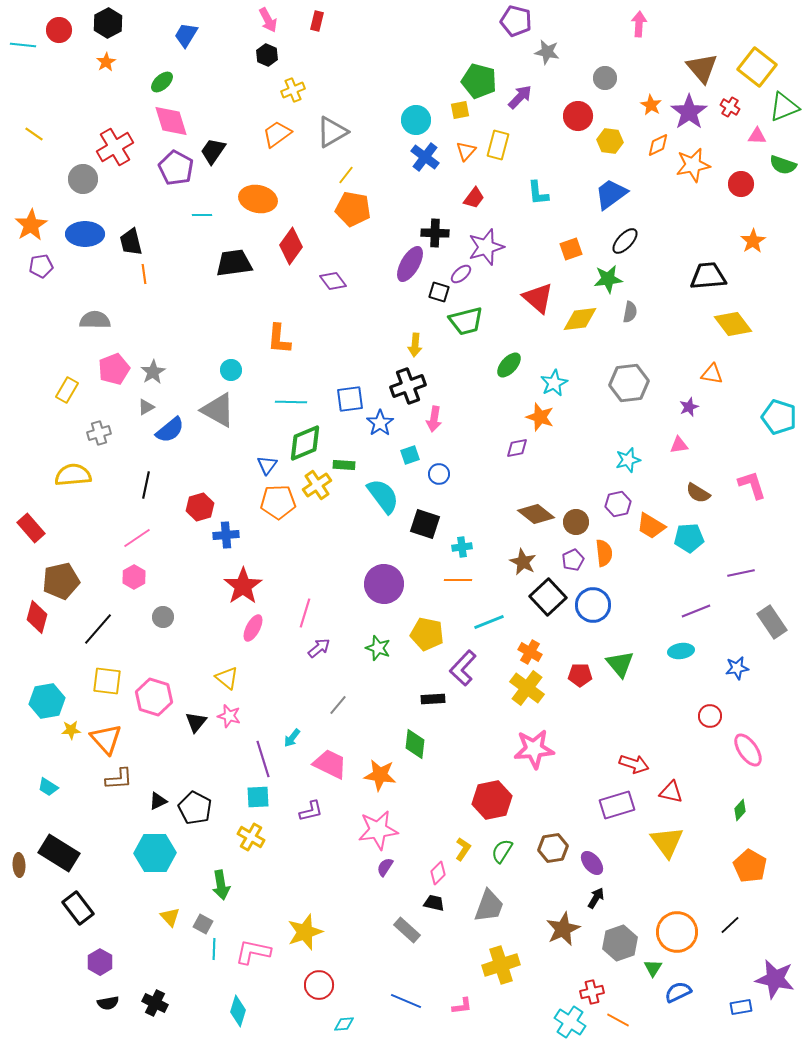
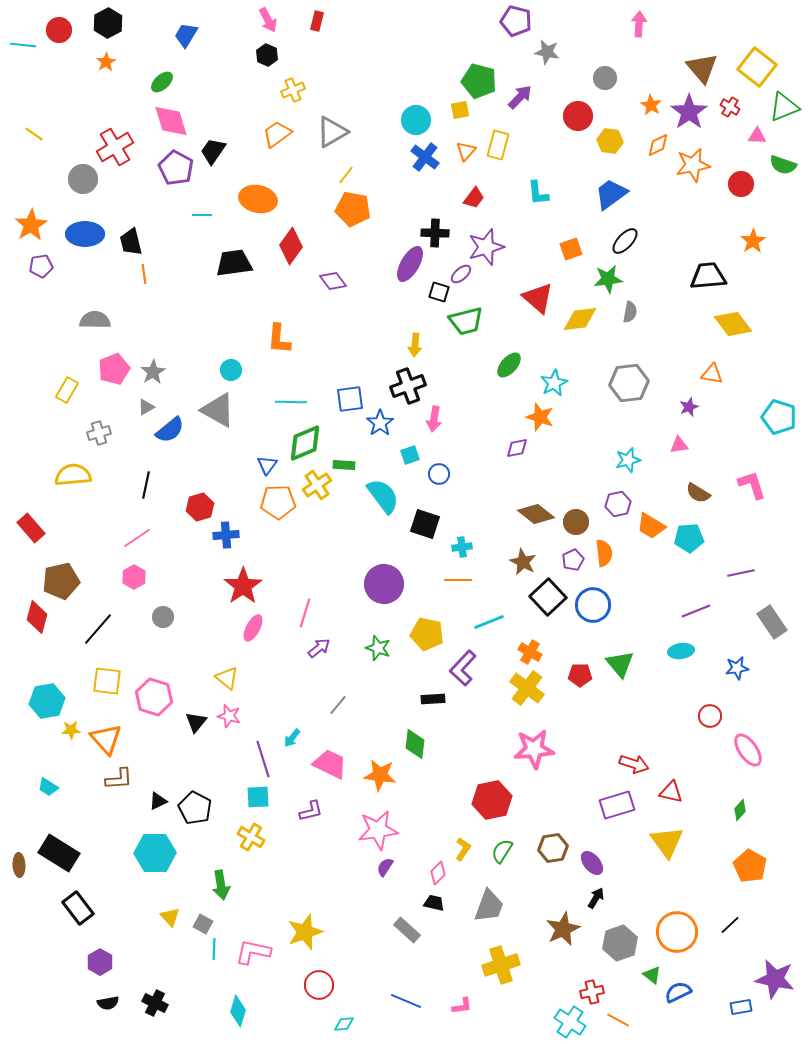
green triangle at (653, 968): moved 1 px left, 7 px down; rotated 24 degrees counterclockwise
